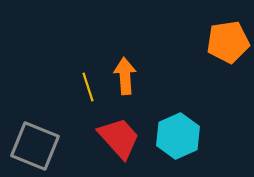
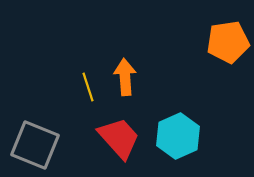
orange arrow: moved 1 px down
gray square: moved 1 px up
